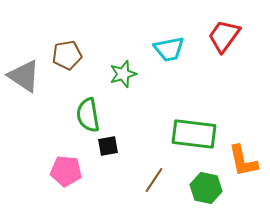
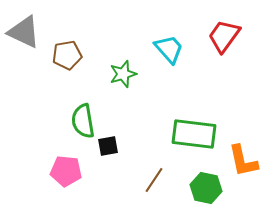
cyan trapezoid: rotated 120 degrees counterclockwise
gray triangle: moved 44 px up; rotated 9 degrees counterclockwise
green semicircle: moved 5 px left, 6 px down
